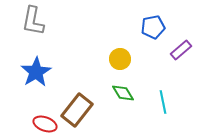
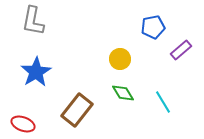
cyan line: rotated 20 degrees counterclockwise
red ellipse: moved 22 px left
